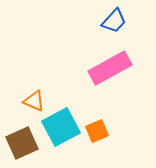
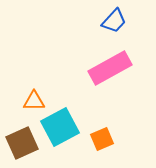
orange triangle: rotated 25 degrees counterclockwise
cyan square: moved 1 px left
orange square: moved 5 px right, 8 px down
